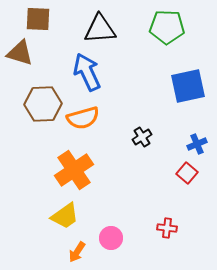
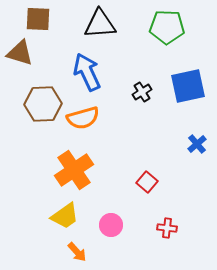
black triangle: moved 5 px up
black cross: moved 45 px up
blue cross: rotated 18 degrees counterclockwise
red square: moved 40 px left, 9 px down
pink circle: moved 13 px up
orange arrow: rotated 75 degrees counterclockwise
